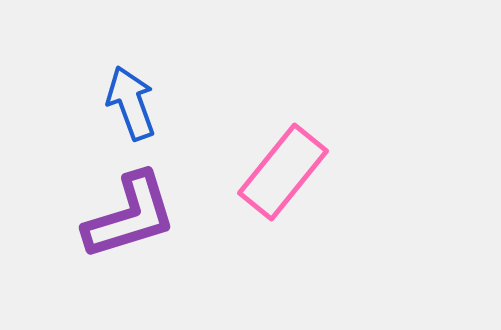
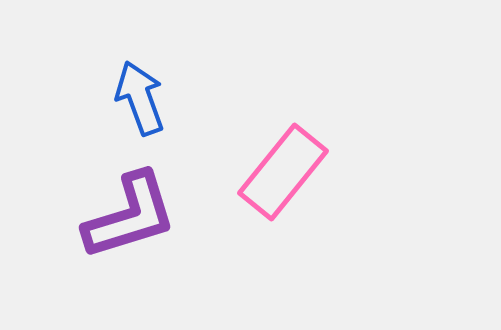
blue arrow: moved 9 px right, 5 px up
